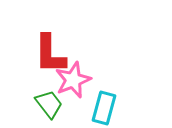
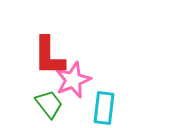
red L-shape: moved 1 px left, 2 px down
cyan rectangle: rotated 8 degrees counterclockwise
